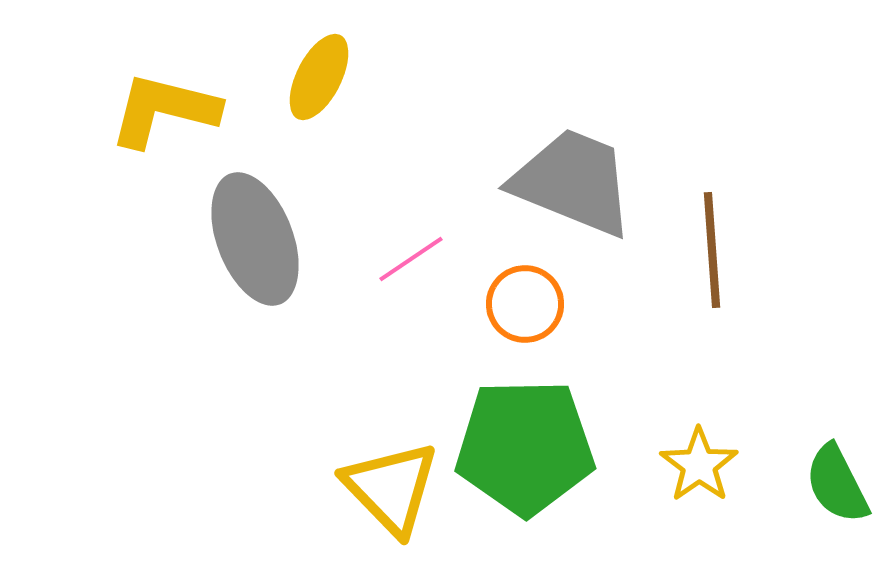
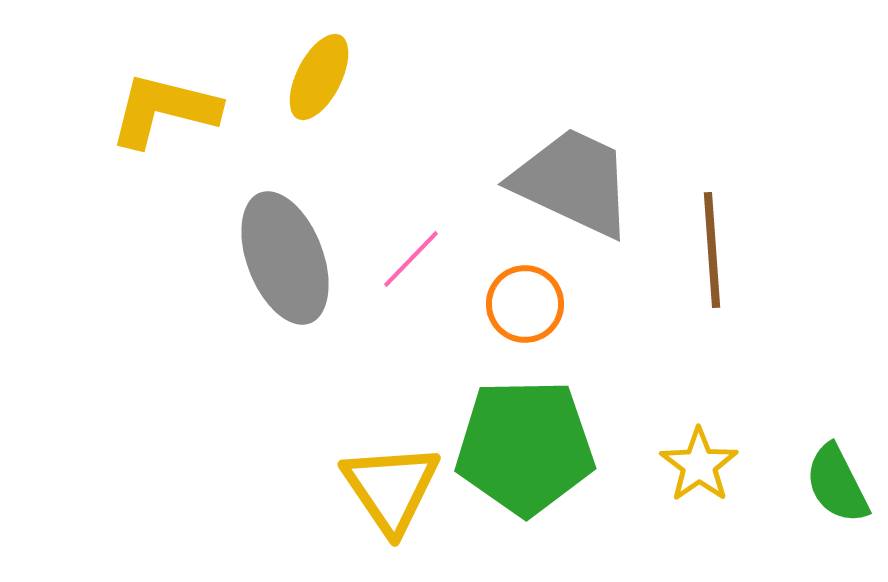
gray trapezoid: rotated 3 degrees clockwise
gray ellipse: moved 30 px right, 19 px down
pink line: rotated 12 degrees counterclockwise
yellow triangle: rotated 10 degrees clockwise
